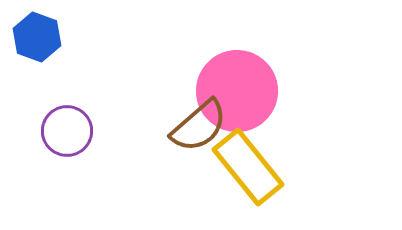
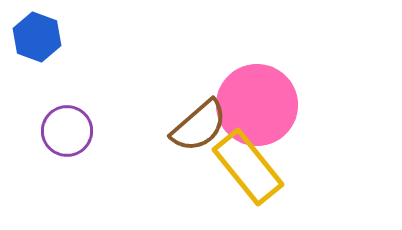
pink circle: moved 20 px right, 14 px down
